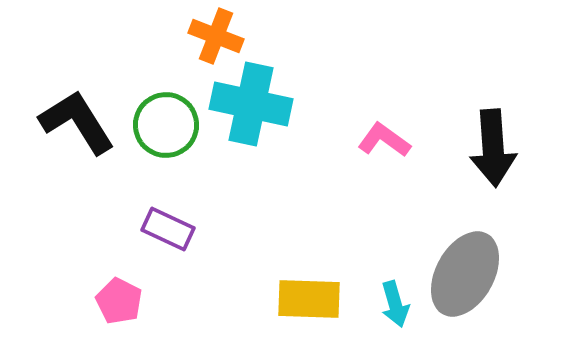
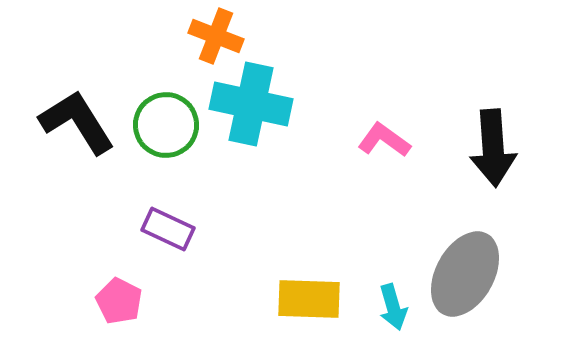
cyan arrow: moved 2 px left, 3 px down
